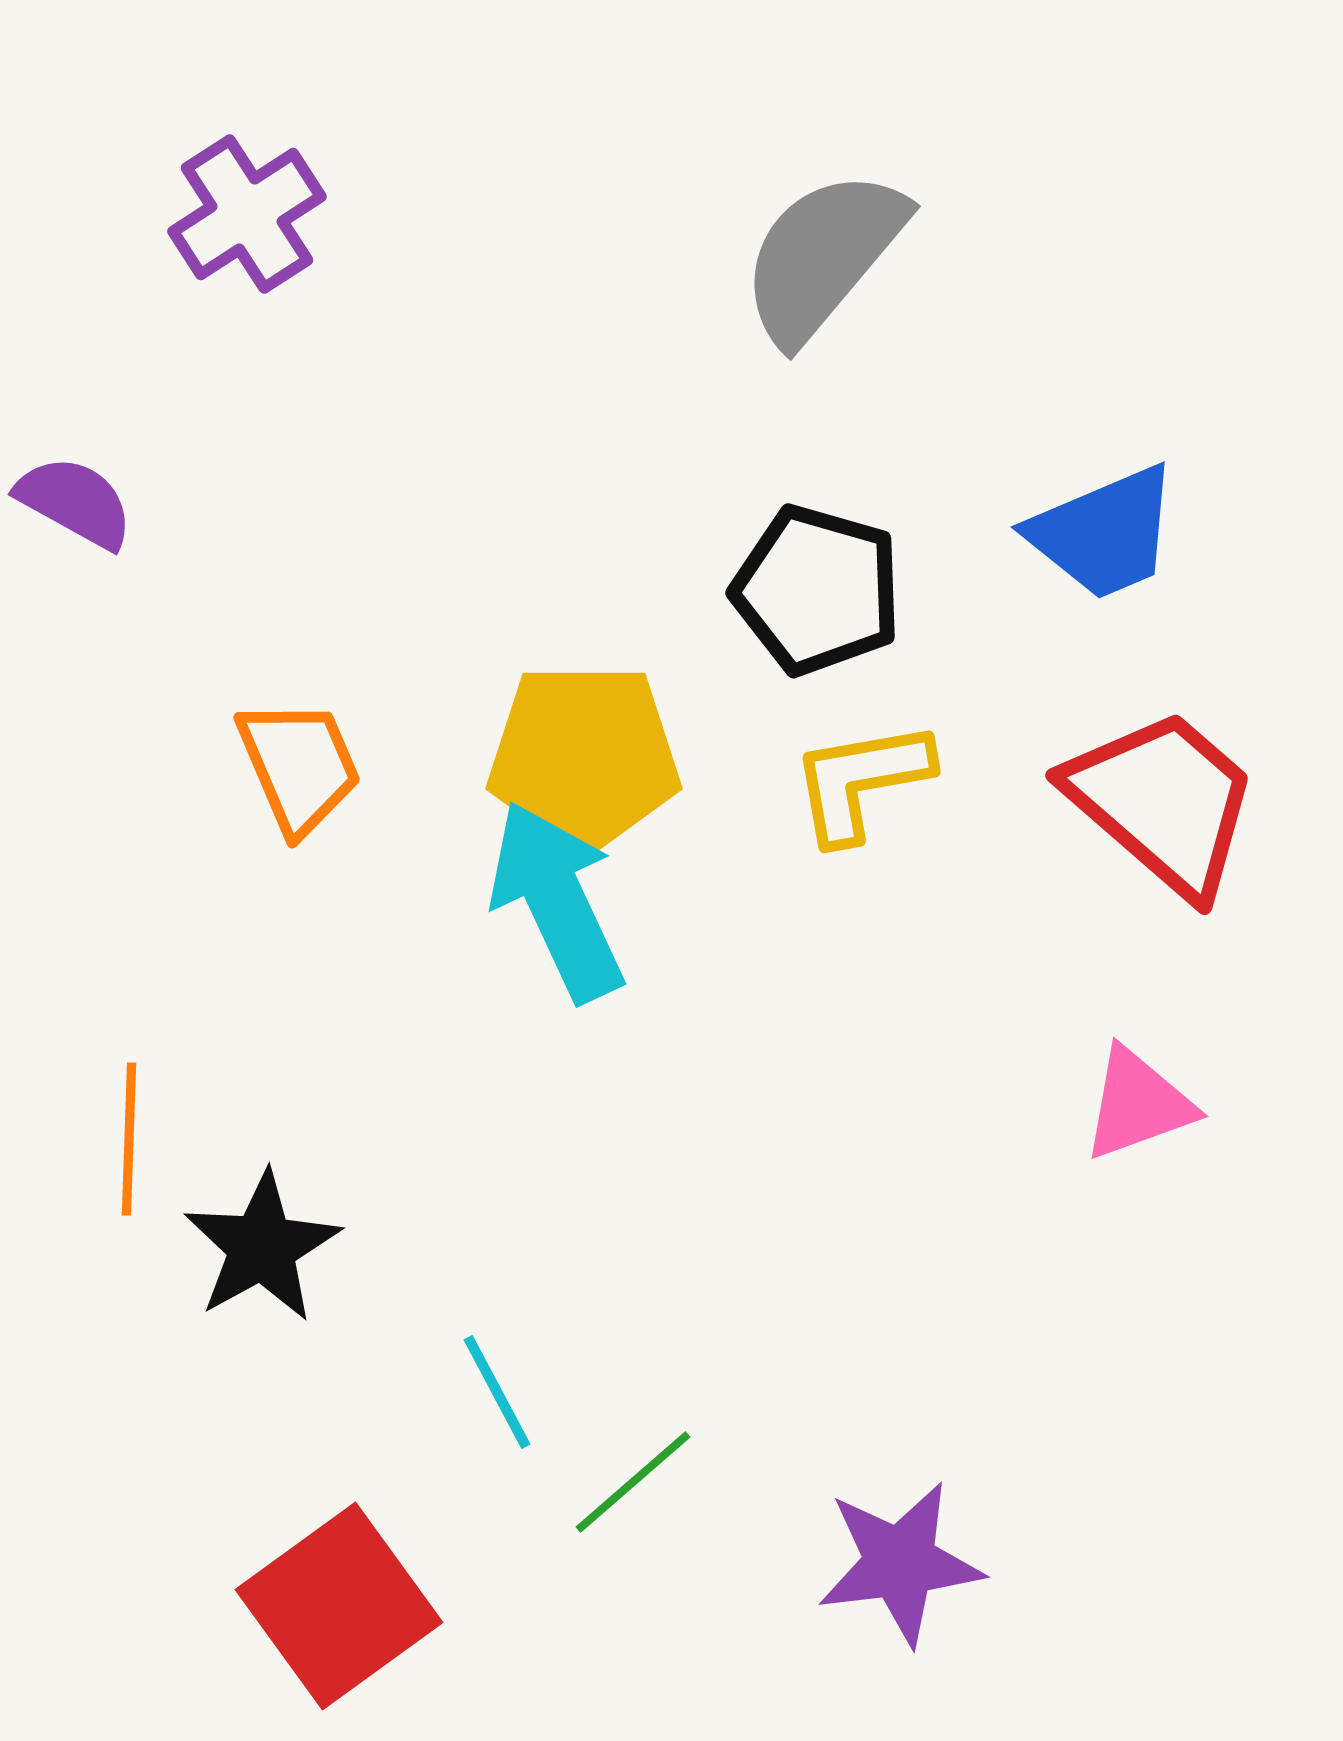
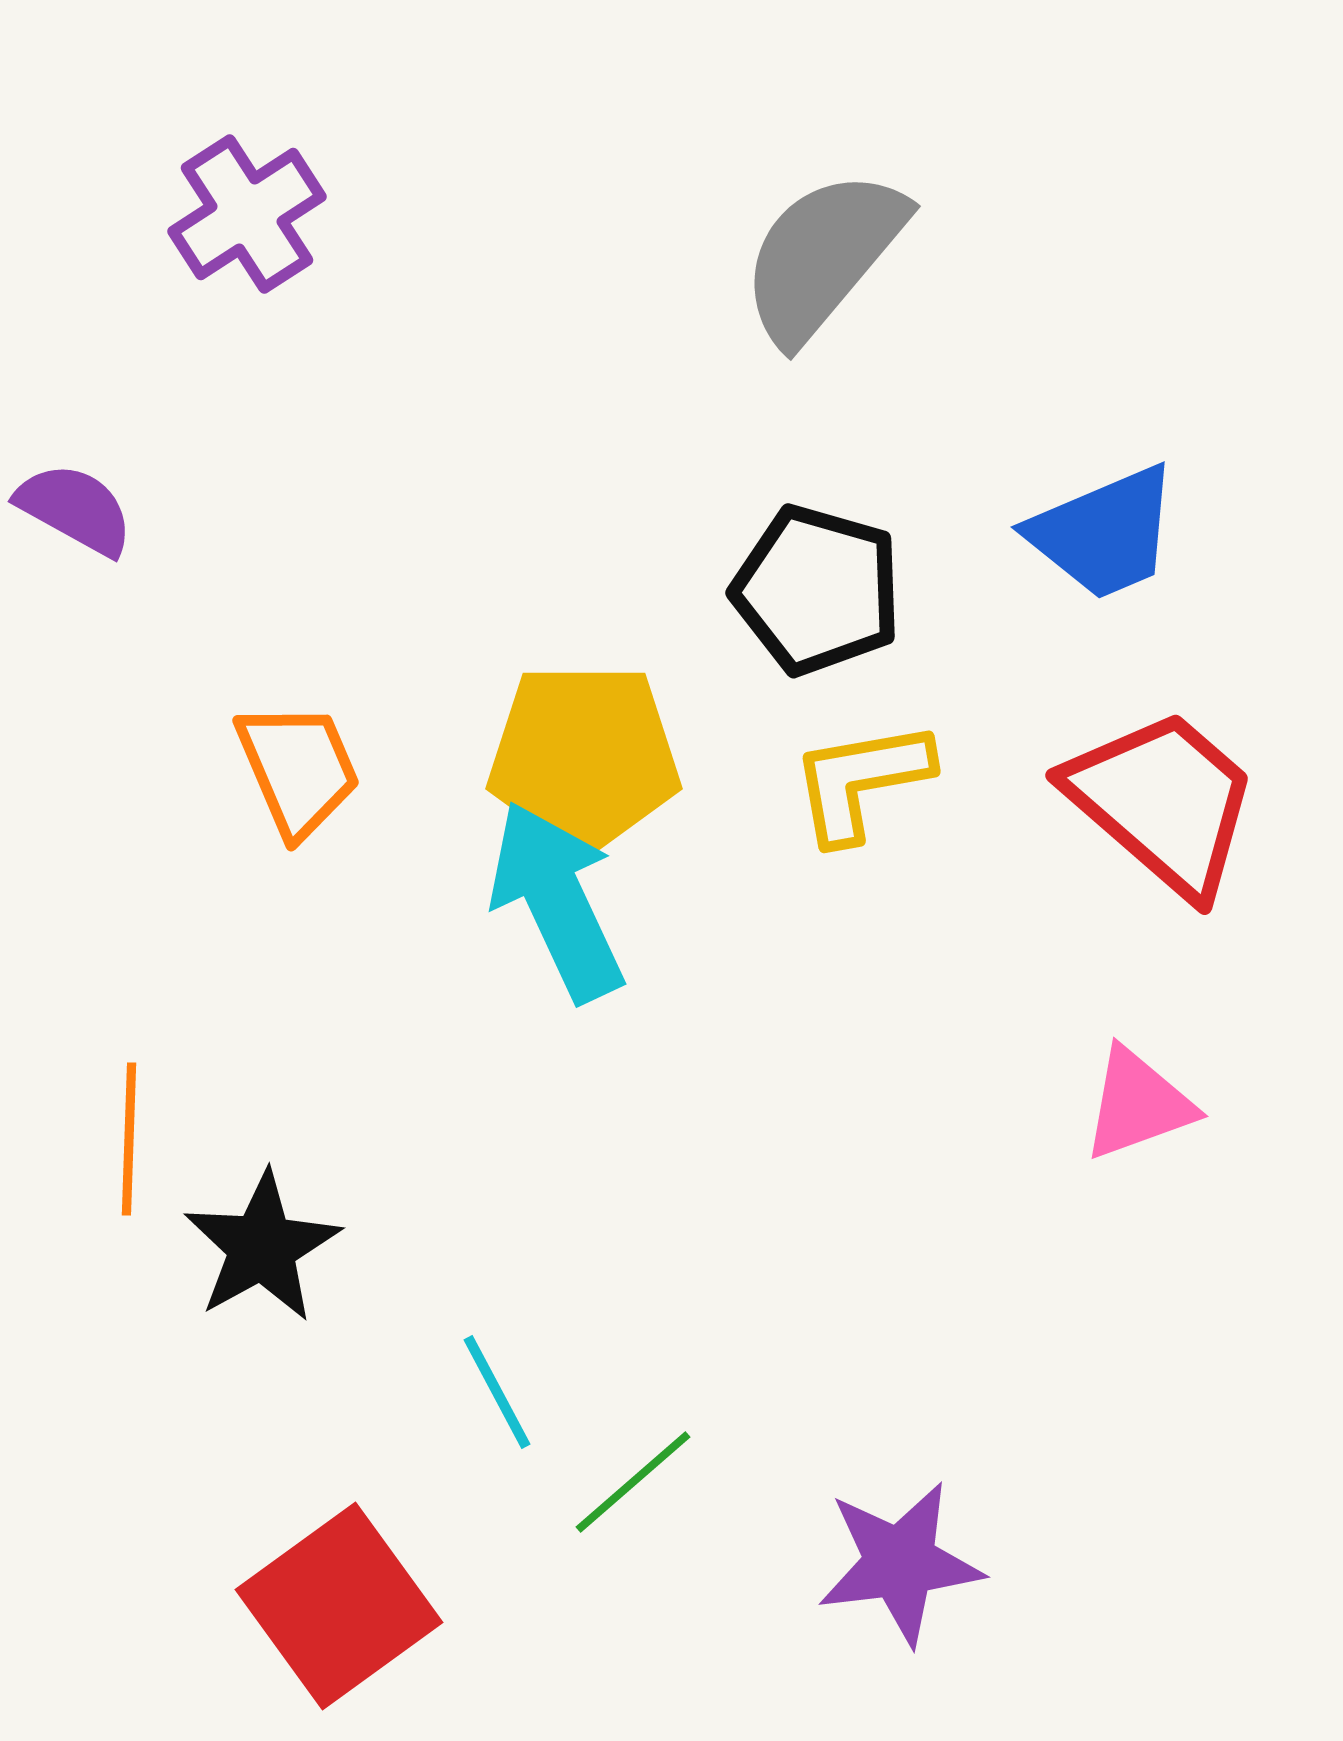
purple semicircle: moved 7 px down
orange trapezoid: moved 1 px left, 3 px down
